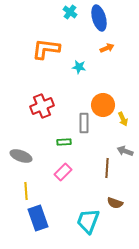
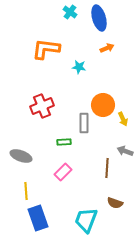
cyan trapezoid: moved 2 px left, 1 px up
